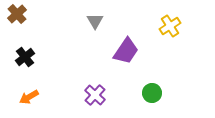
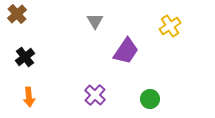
green circle: moved 2 px left, 6 px down
orange arrow: rotated 66 degrees counterclockwise
